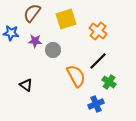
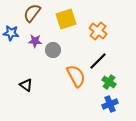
blue cross: moved 14 px right
